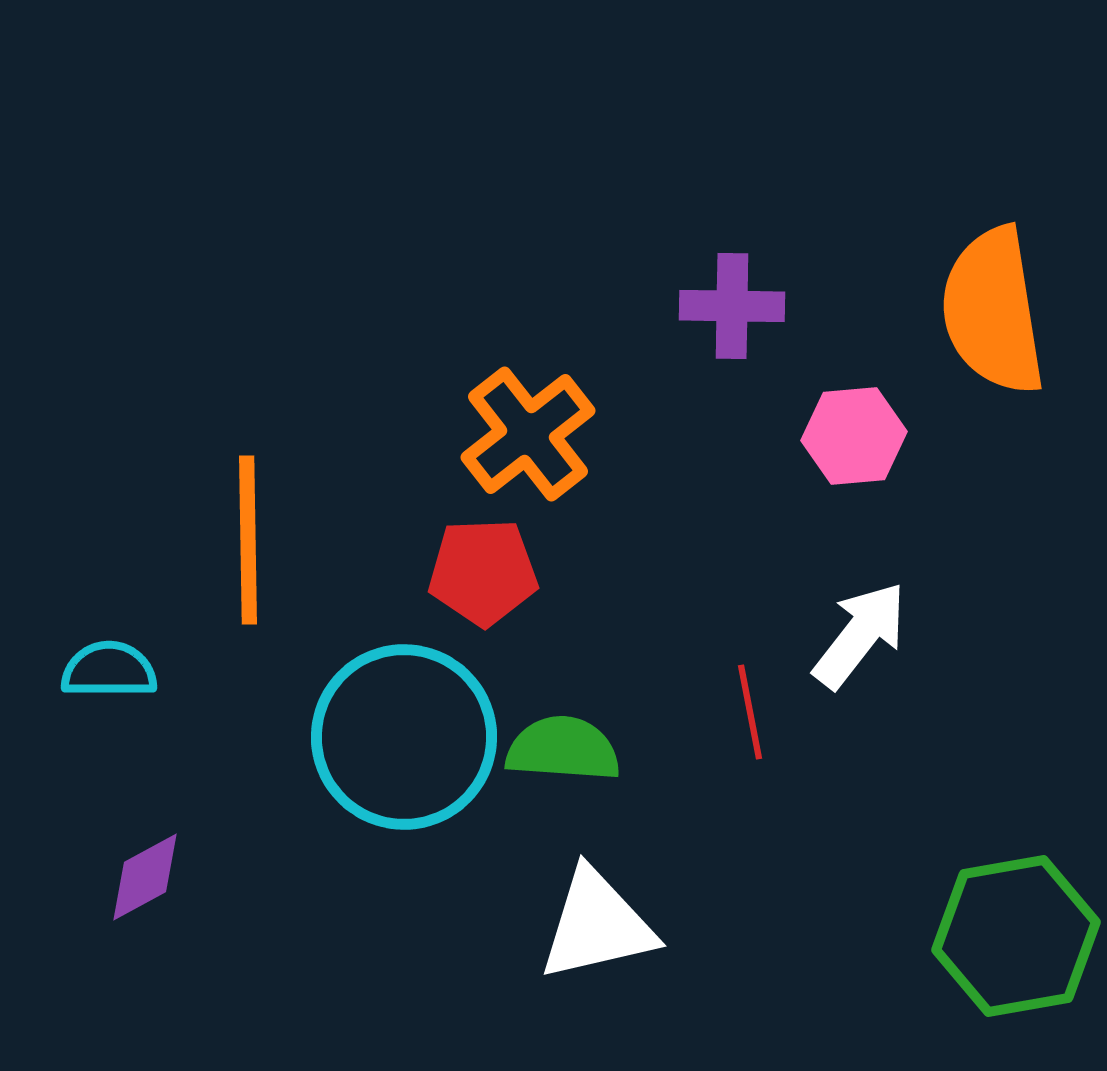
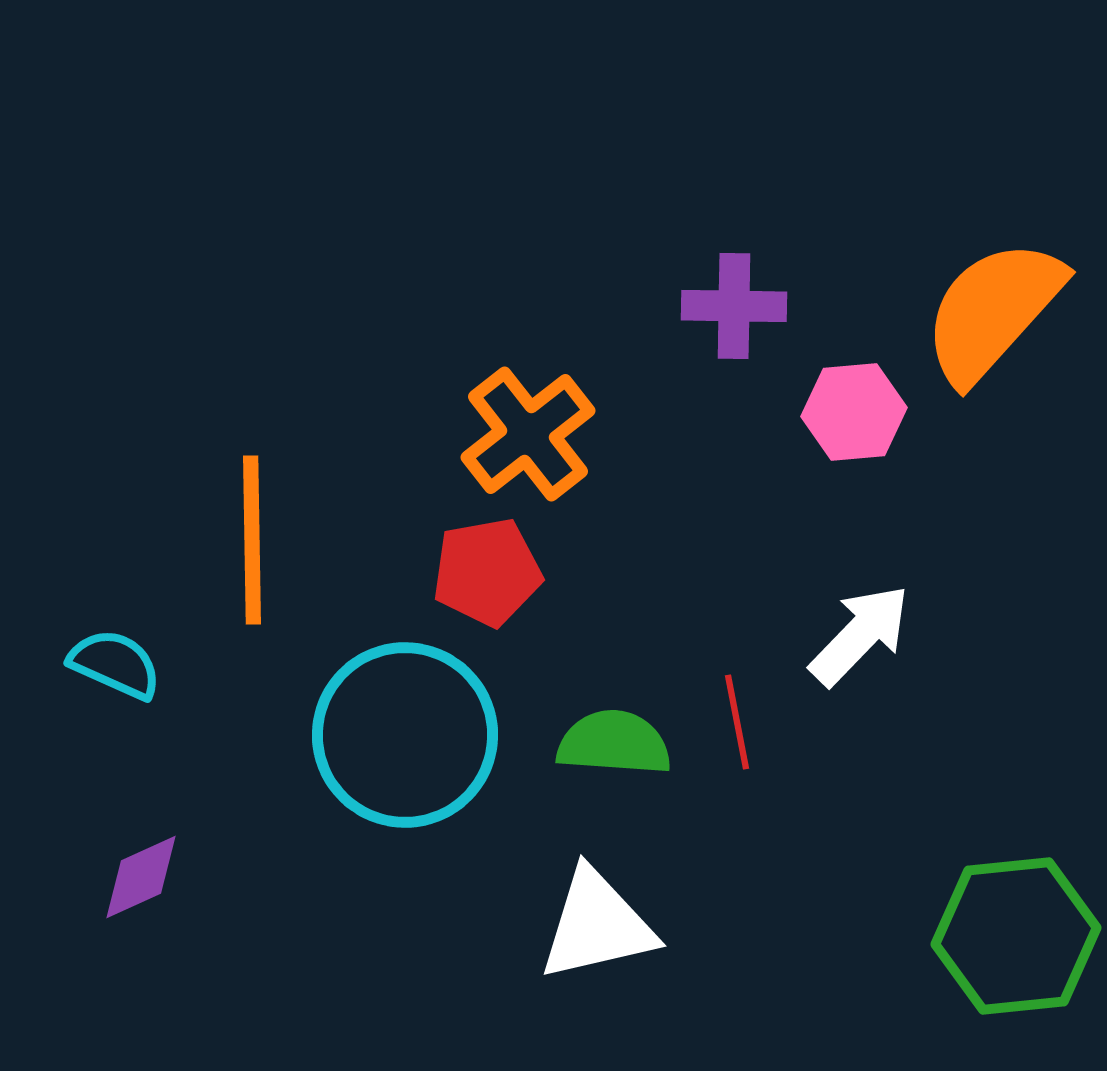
purple cross: moved 2 px right
orange semicircle: rotated 51 degrees clockwise
pink hexagon: moved 24 px up
orange line: moved 4 px right
red pentagon: moved 4 px right; rotated 8 degrees counterclockwise
white arrow: rotated 6 degrees clockwise
cyan semicircle: moved 6 px right, 6 px up; rotated 24 degrees clockwise
red line: moved 13 px left, 10 px down
cyan circle: moved 1 px right, 2 px up
green semicircle: moved 51 px right, 6 px up
purple diamond: moved 4 px left; rotated 4 degrees clockwise
green hexagon: rotated 4 degrees clockwise
